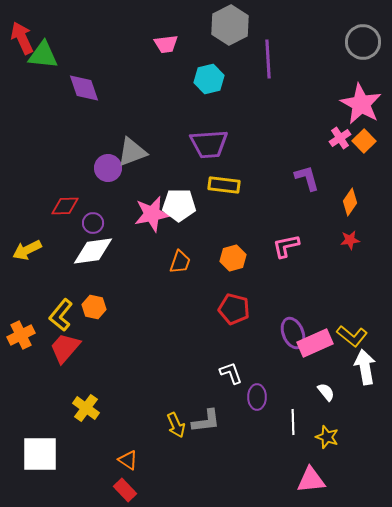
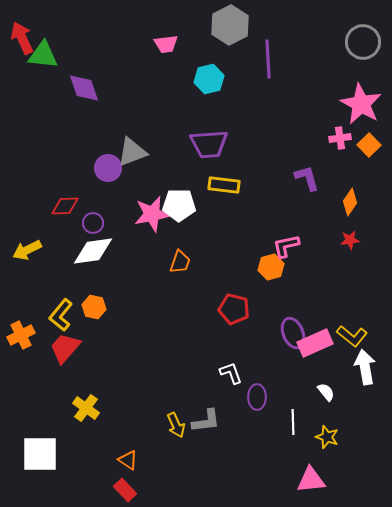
pink cross at (340, 138): rotated 25 degrees clockwise
orange square at (364, 141): moved 5 px right, 4 px down
orange hexagon at (233, 258): moved 38 px right, 9 px down
